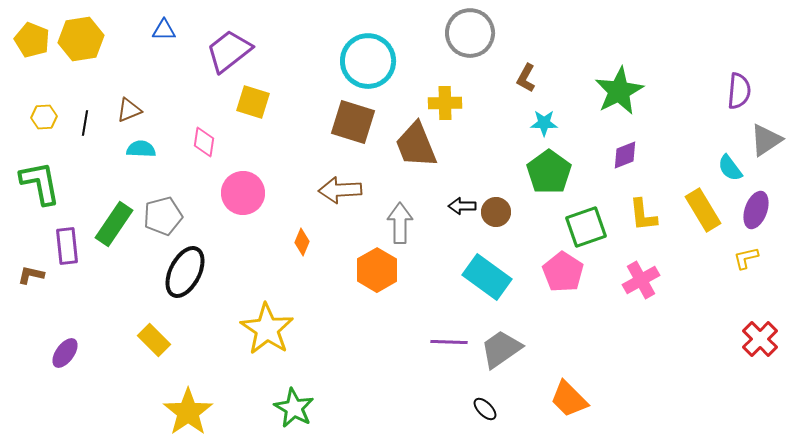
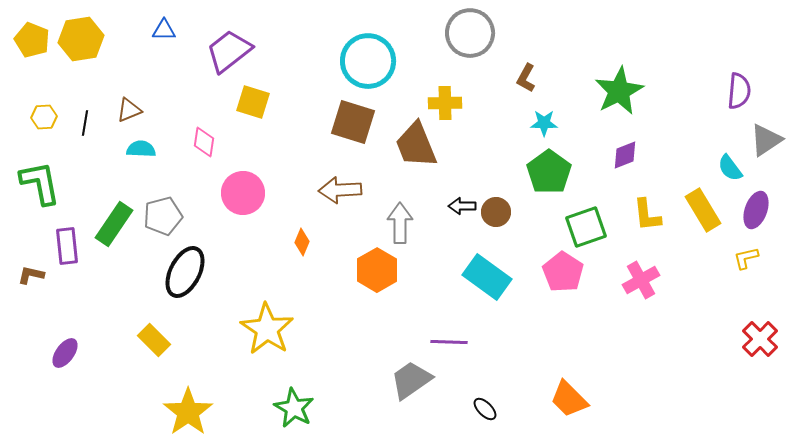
yellow L-shape at (643, 215): moved 4 px right
gray trapezoid at (501, 349): moved 90 px left, 31 px down
